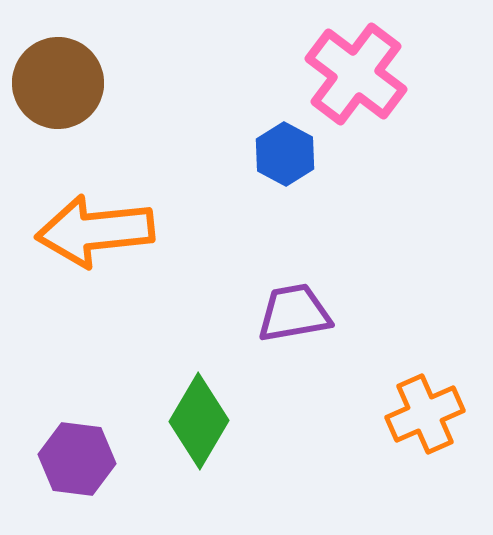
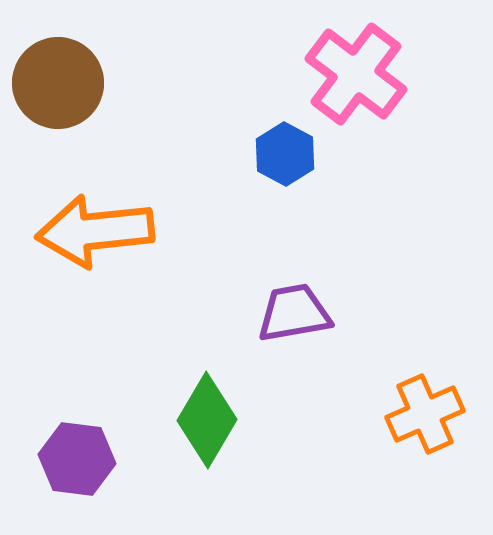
green diamond: moved 8 px right, 1 px up
